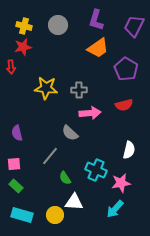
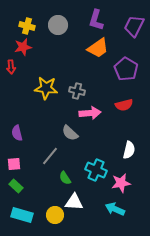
yellow cross: moved 3 px right
gray cross: moved 2 px left, 1 px down; rotated 14 degrees clockwise
cyan arrow: rotated 72 degrees clockwise
